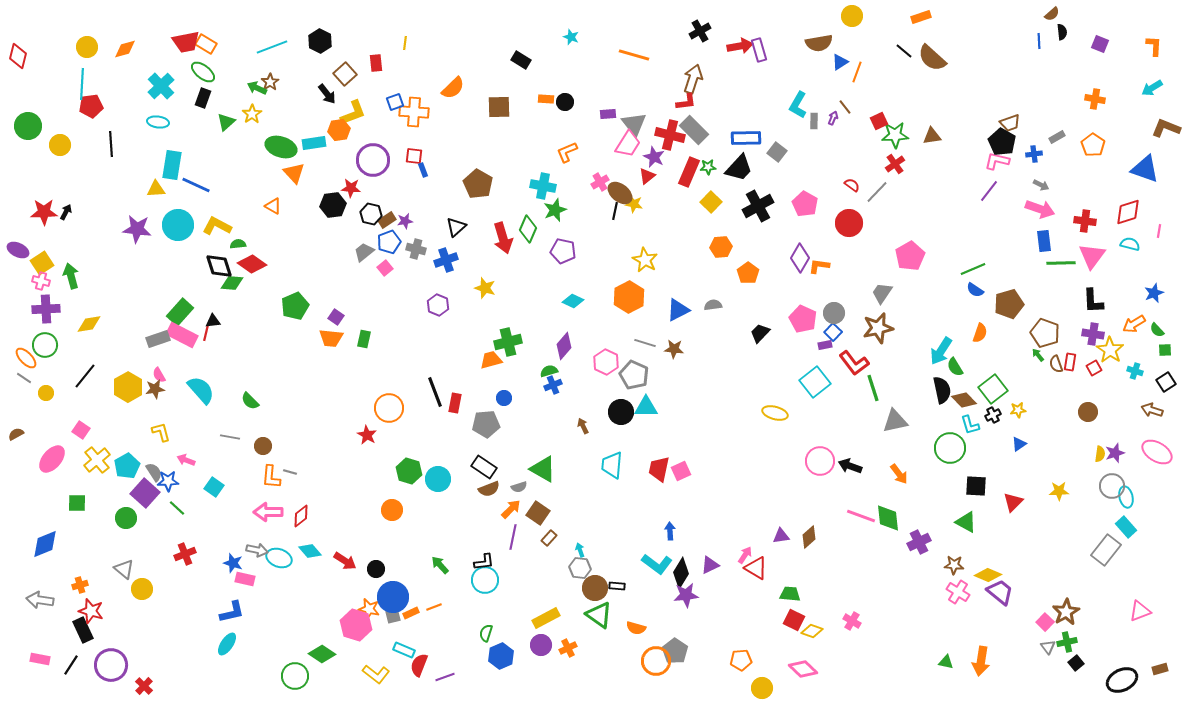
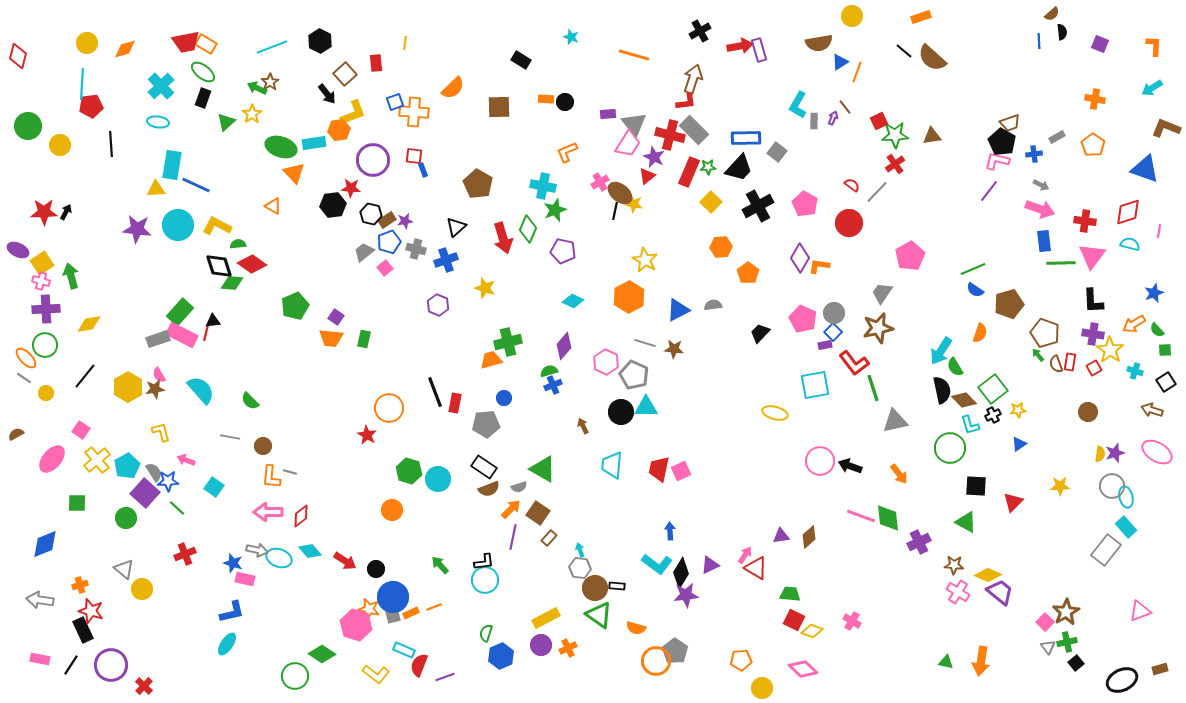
yellow circle at (87, 47): moved 4 px up
cyan square at (815, 382): moved 3 px down; rotated 28 degrees clockwise
yellow star at (1059, 491): moved 1 px right, 5 px up
